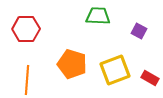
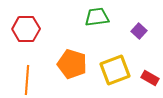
green trapezoid: moved 1 px left, 1 px down; rotated 10 degrees counterclockwise
purple square: rotated 14 degrees clockwise
